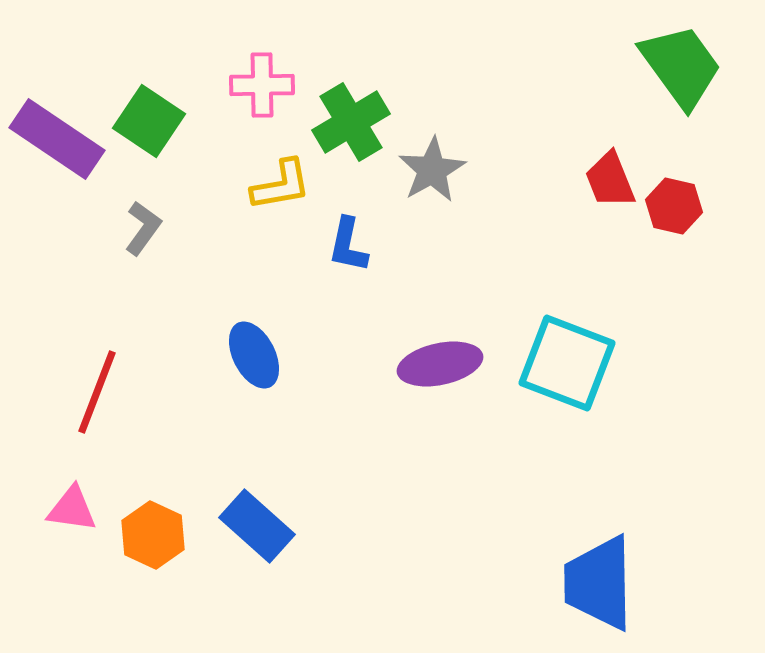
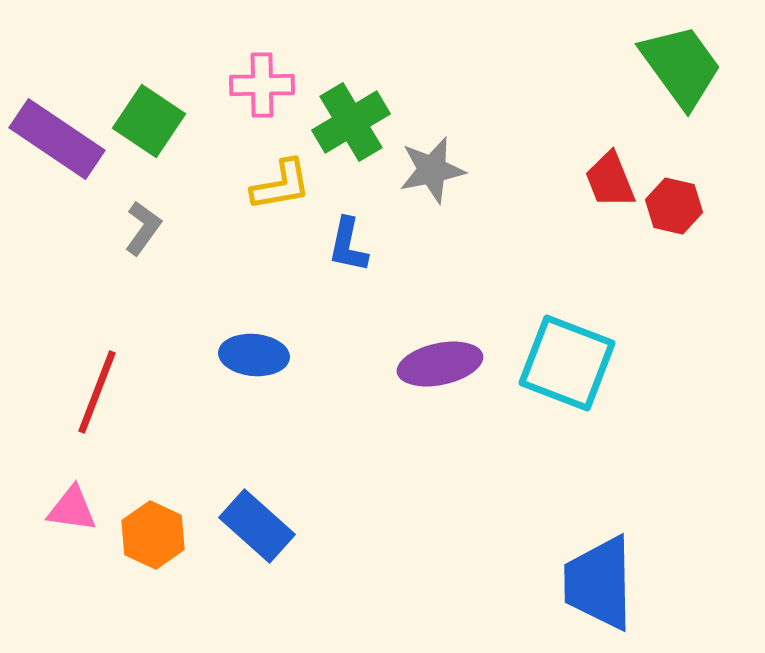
gray star: rotated 18 degrees clockwise
blue ellipse: rotated 58 degrees counterclockwise
